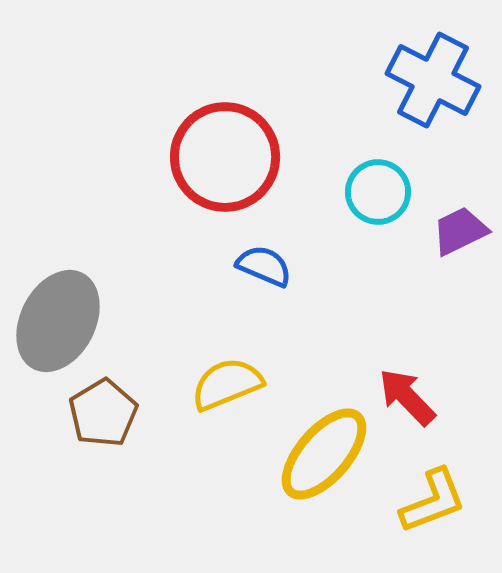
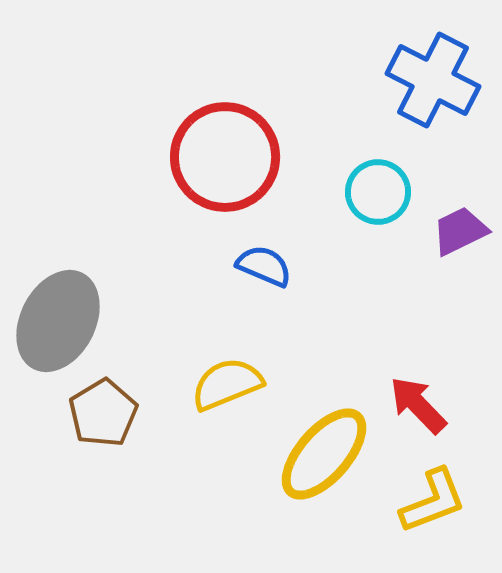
red arrow: moved 11 px right, 8 px down
